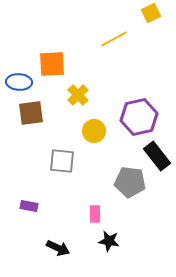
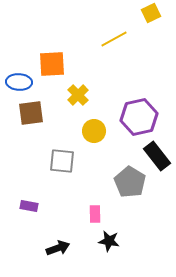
gray pentagon: rotated 24 degrees clockwise
black arrow: rotated 45 degrees counterclockwise
